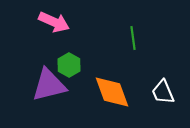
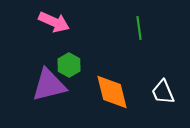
green line: moved 6 px right, 10 px up
orange diamond: rotated 6 degrees clockwise
